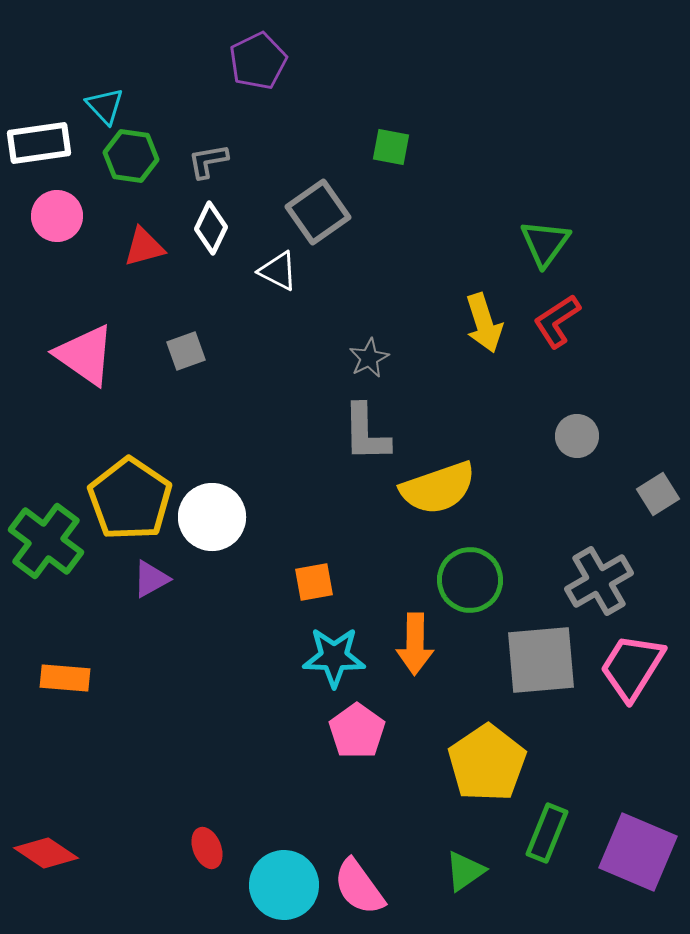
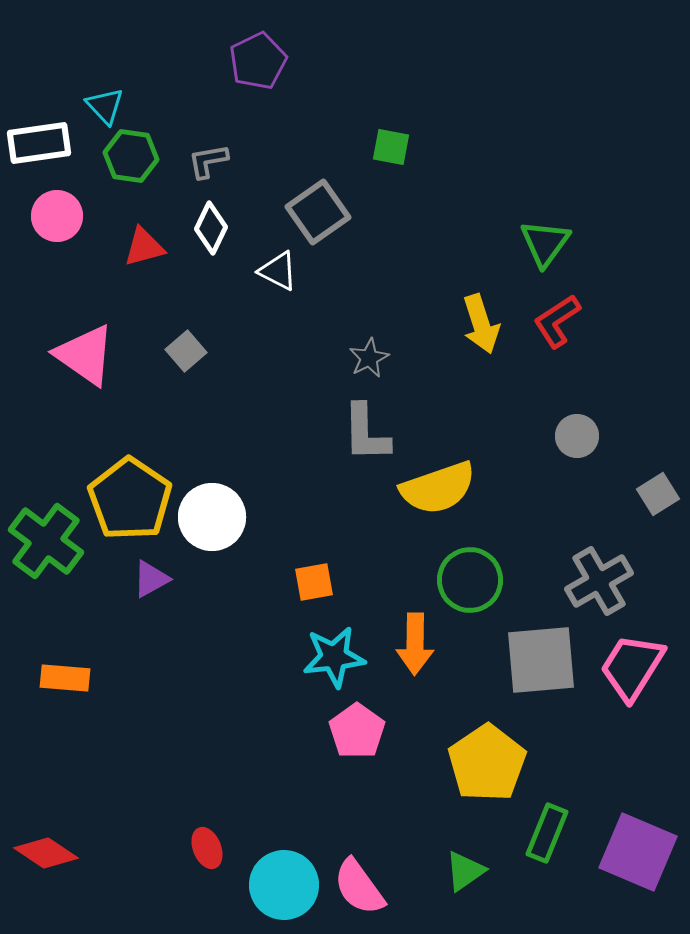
yellow arrow at (484, 323): moved 3 px left, 1 px down
gray square at (186, 351): rotated 21 degrees counterclockwise
cyan star at (334, 657): rotated 8 degrees counterclockwise
